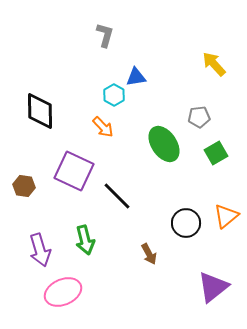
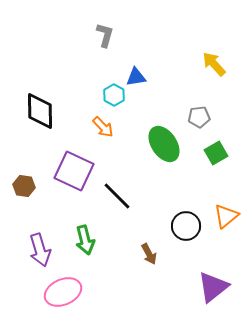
black circle: moved 3 px down
